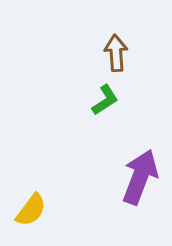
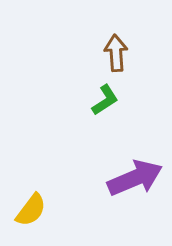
purple arrow: moved 5 px left, 1 px down; rotated 46 degrees clockwise
